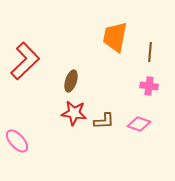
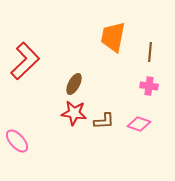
orange trapezoid: moved 2 px left
brown ellipse: moved 3 px right, 3 px down; rotated 10 degrees clockwise
